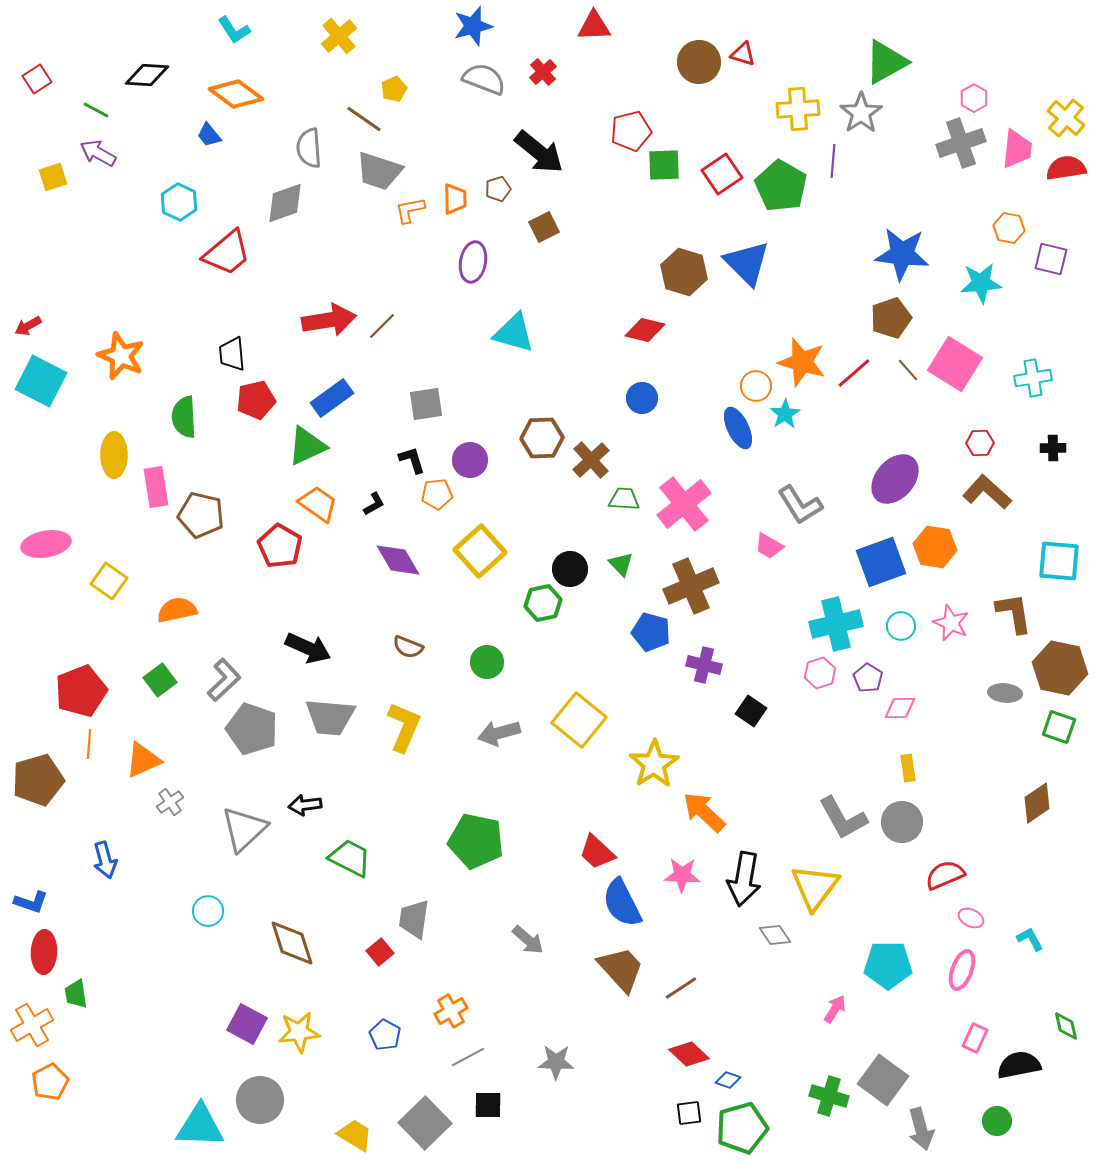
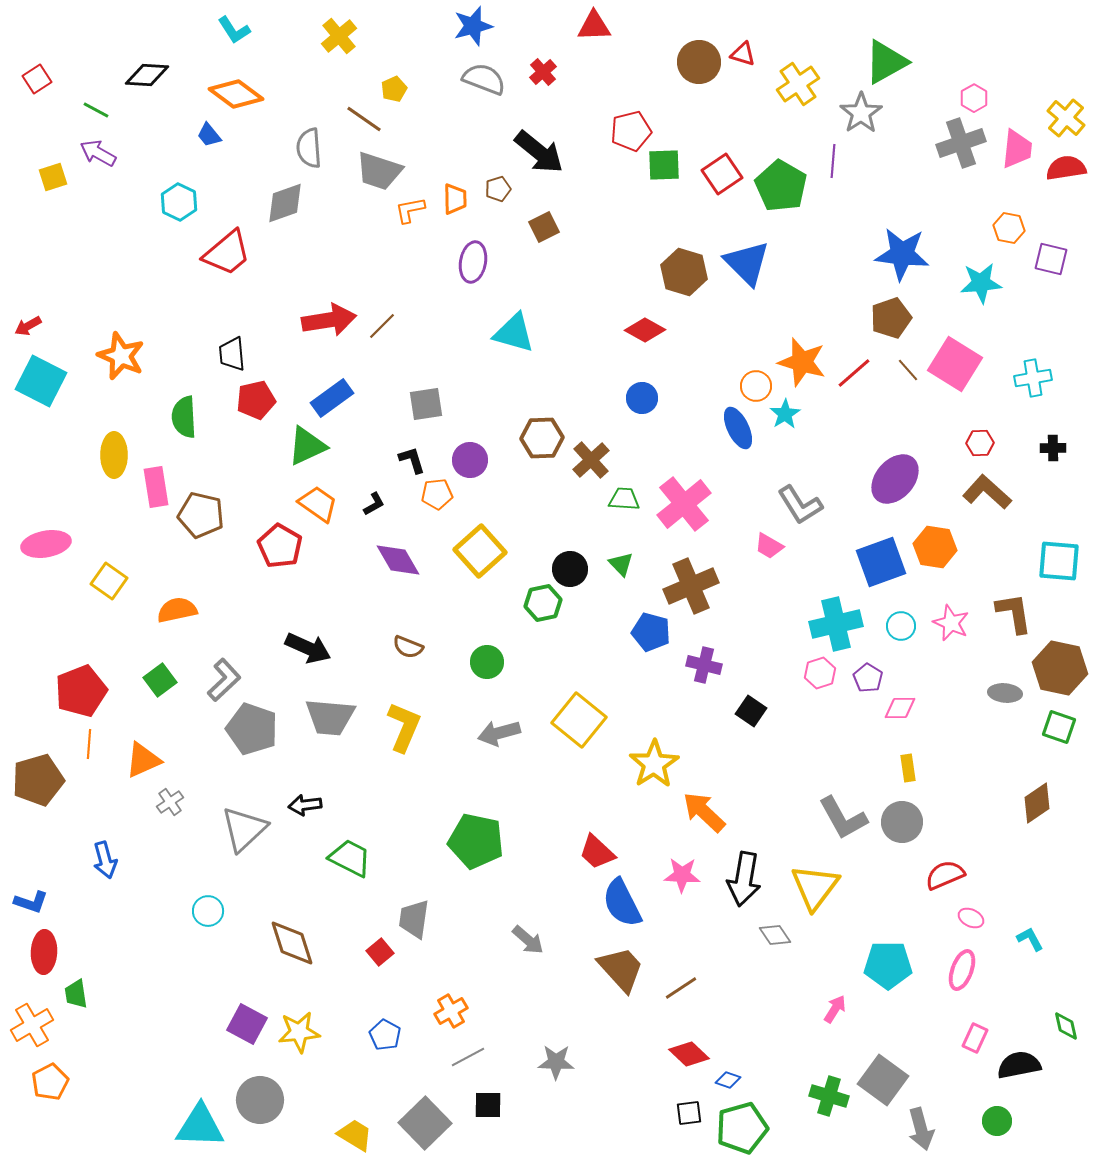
yellow cross at (798, 109): moved 25 px up; rotated 30 degrees counterclockwise
red diamond at (645, 330): rotated 15 degrees clockwise
